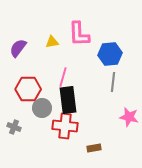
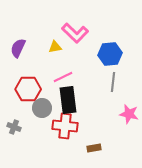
pink L-shape: moved 4 px left, 1 px up; rotated 44 degrees counterclockwise
yellow triangle: moved 3 px right, 5 px down
purple semicircle: rotated 12 degrees counterclockwise
pink line: rotated 48 degrees clockwise
pink star: moved 3 px up
